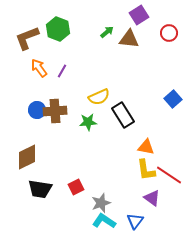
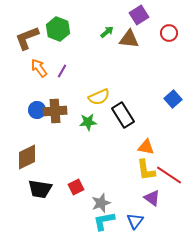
cyan L-shape: rotated 45 degrees counterclockwise
